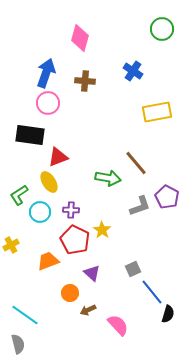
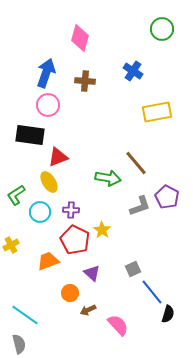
pink circle: moved 2 px down
green L-shape: moved 3 px left
gray semicircle: moved 1 px right
